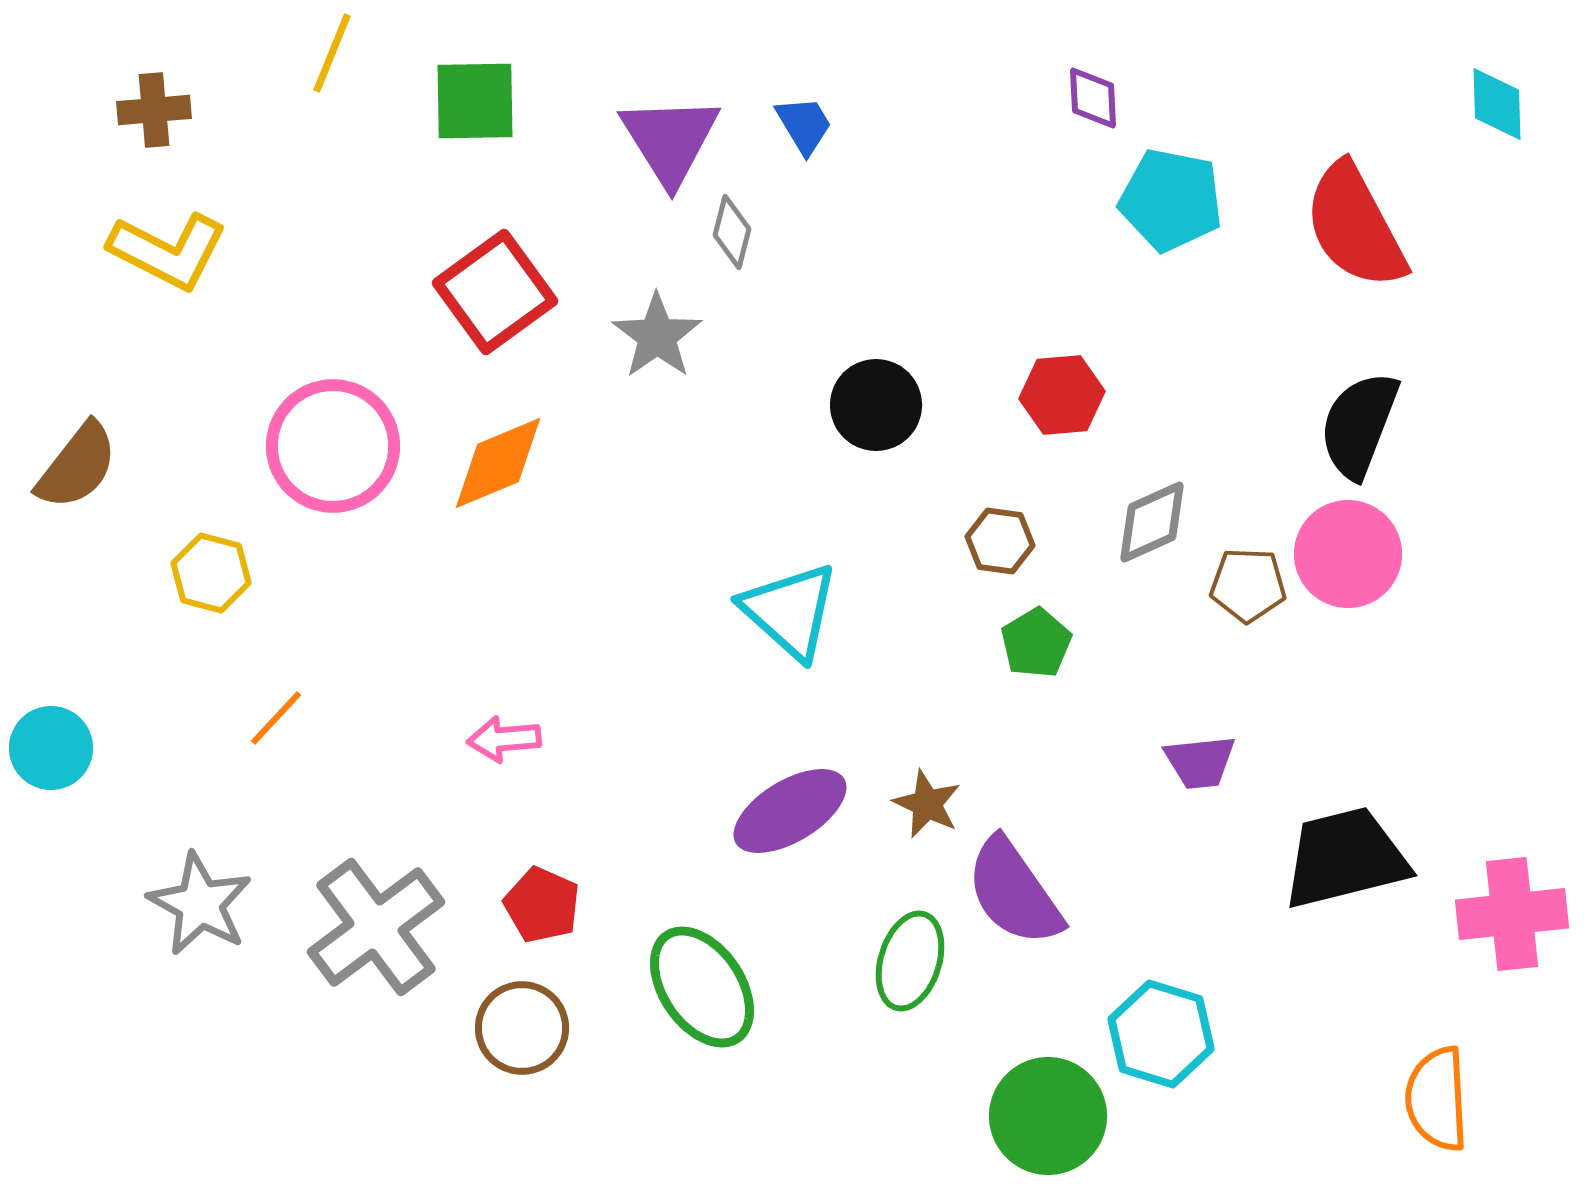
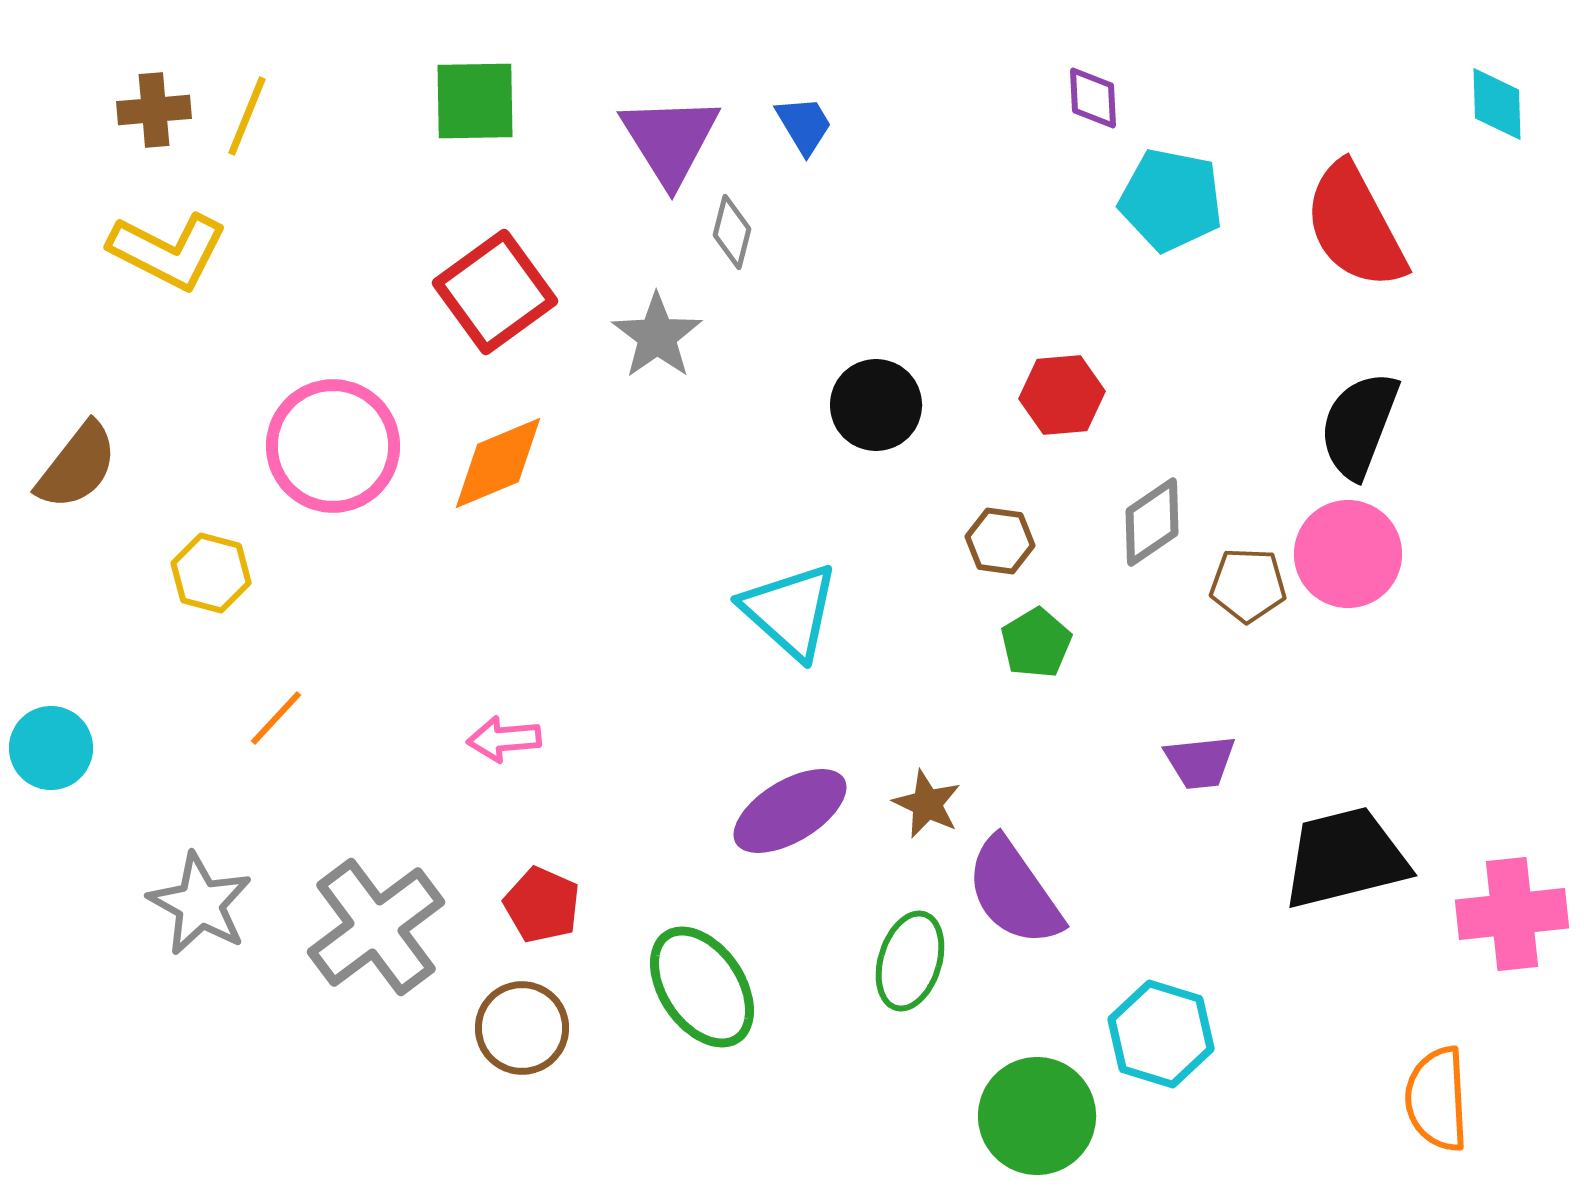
yellow line at (332, 53): moved 85 px left, 63 px down
gray diamond at (1152, 522): rotated 10 degrees counterclockwise
green circle at (1048, 1116): moved 11 px left
